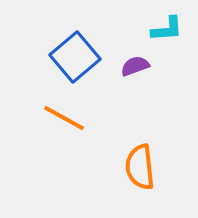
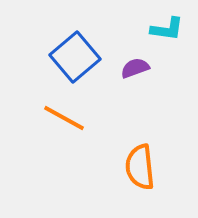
cyan L-shape: rotated 12 degrees clockwise
purple semicircle: moved 2 px down
